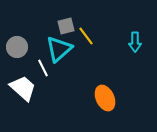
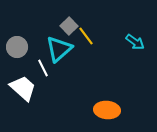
gray square: moved 3 px right; rotated 30 degrees counterclockwise
cyan arrow: rotated 54 degrees counterclockwise
orange ellipse: moved 2 px right, 12 px down; rotated 60 degrees counterclockwise
